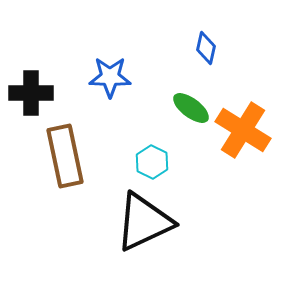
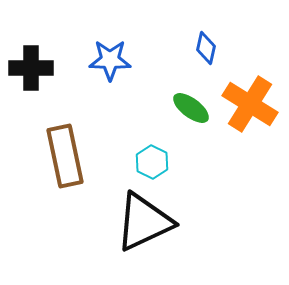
blue star: moved 17 px up
black cross: moved 25 px up
orange cross: moved 7 px right, 26 px up
